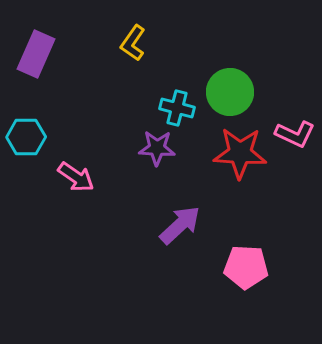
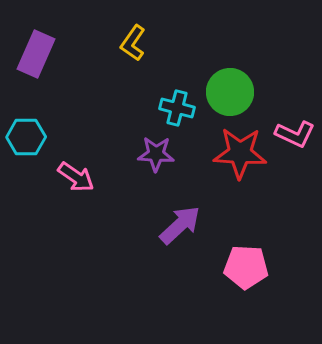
purple star: moved 1 px left, 6 px down
